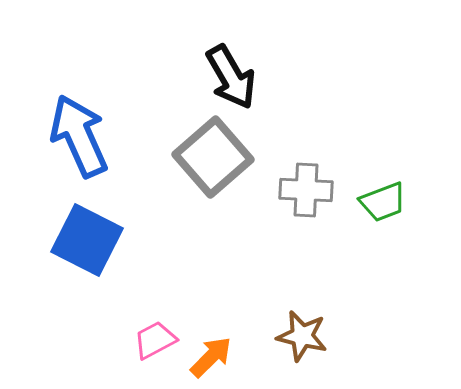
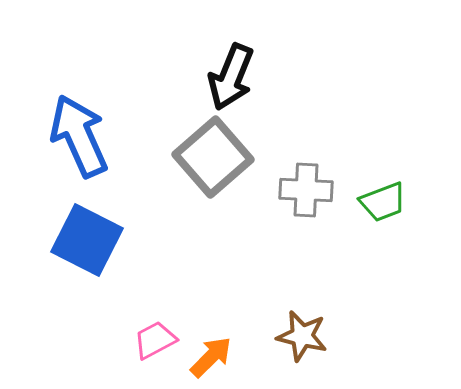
black arrow: rotated 52 degrees clockwise
